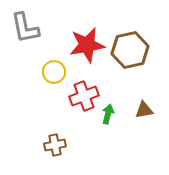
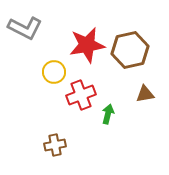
gray L-shape: rotated 52 degrees counterclockwise
red cross: moved 3 px left, 1 px up
brown triangle: moved 1 px right, 16 px up
